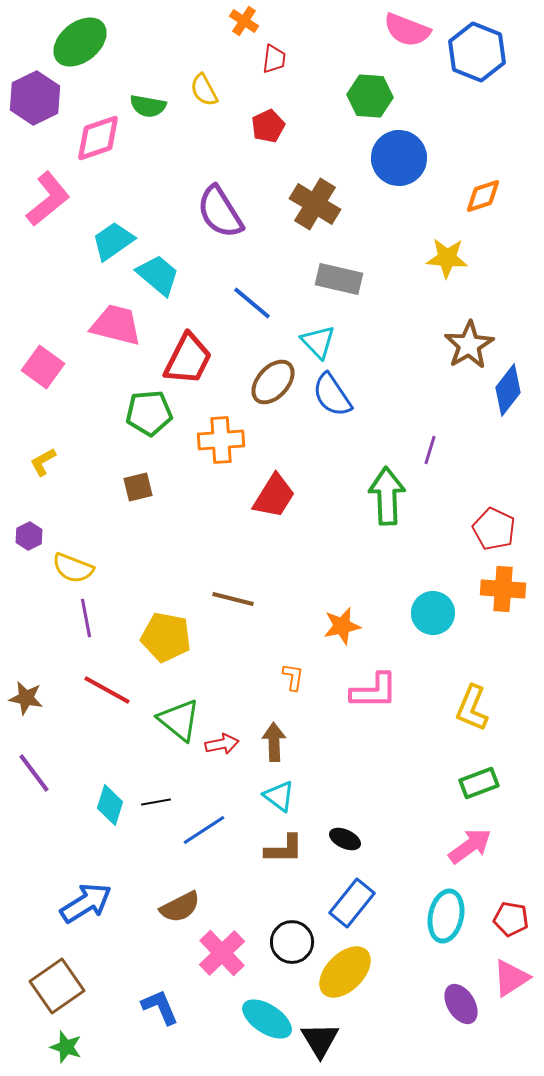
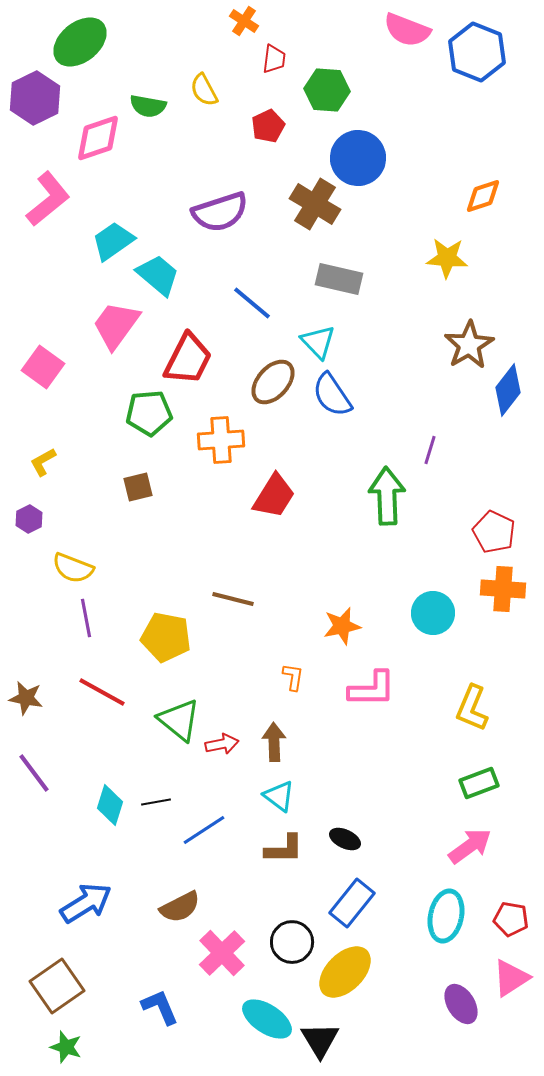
green hexagon at (370, 96): moved 43 px left, 6 px up
blue circle at (399, 158): moved 41 px left
purple semicircle at (220, 212): rotated 76 degrees counterclockwise
pink trapezoid at (116, 325): rotated 68 degrees counterclockwise
red pentagon at (494, 529): moved 3 px down
purple hexagon at (29, 536): moved 17 px up
red line at (107, 690): moved 5 px left, 2 px down
pink L-shape at (374, 691): moved 2 px left, 2 px up
